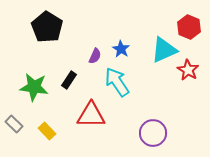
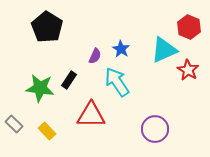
green star: moved 6 px right, 1 px down
purple circle: moved 2 px right, 4 px up
